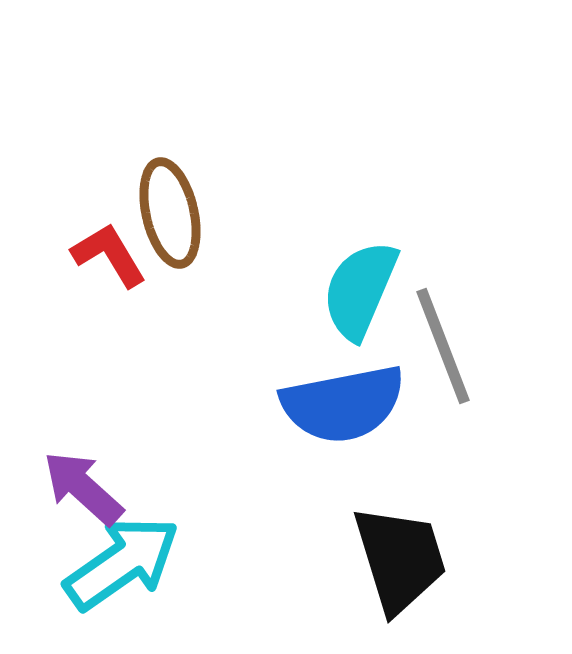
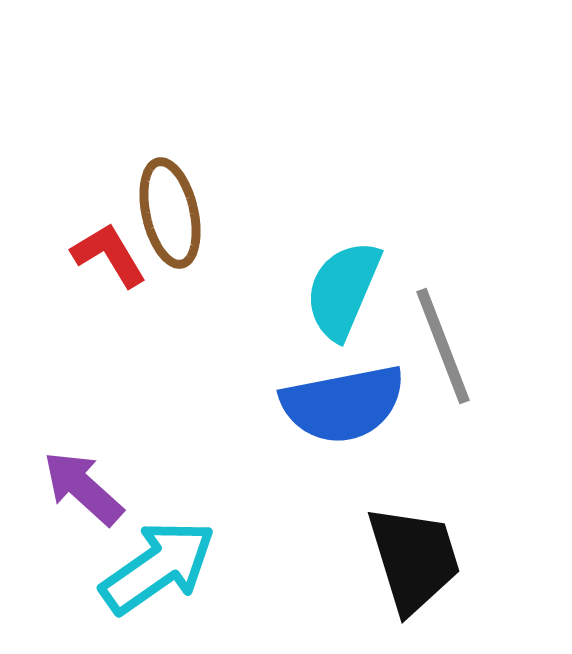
cyan semicircle: moved 17 px left
black trapezoid: moved 14 px right
cyan arrow: moved 36 px right, 4 px down
